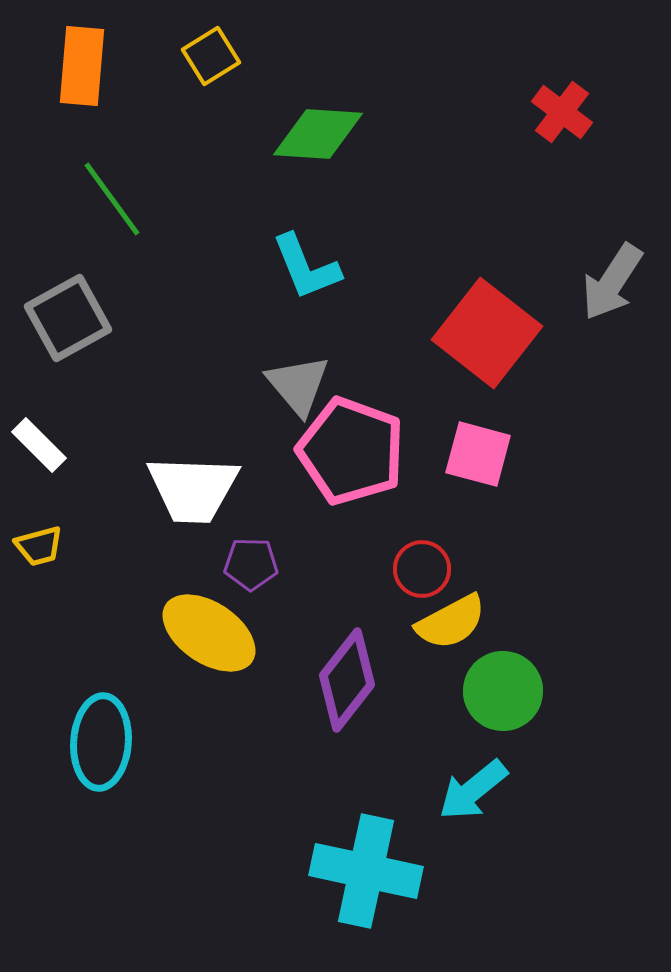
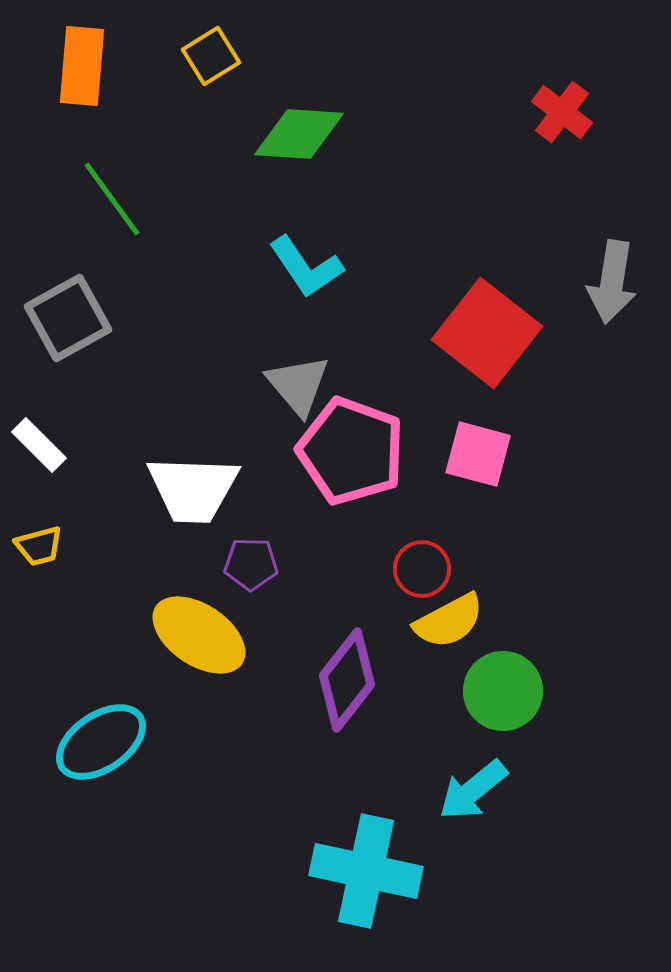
green diamond: moved 19 px left
cyan L-shape: rotated 12 degrees counterclockwise
gray arrow: rotated 24 degrees counterclockwise
yellow semicircle: moved 2 px left, 1 px up
yellow ellipse: moved 10 px left, 2 px down
cyan ellipse: rotated 52 degrees clockwise
